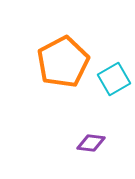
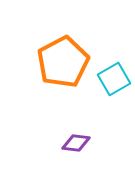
purple diamond: moved 15 px left
